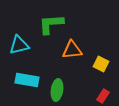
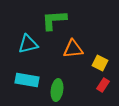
green L-shape: moved 3 px right, 4 px up
cyan triangle: moved 9 px right, 1 px up
orange triangle: moved 1 px right, 1 px up
yellow square: moved 1 px left, 1 px up
red rectangle: moved 11 px up
